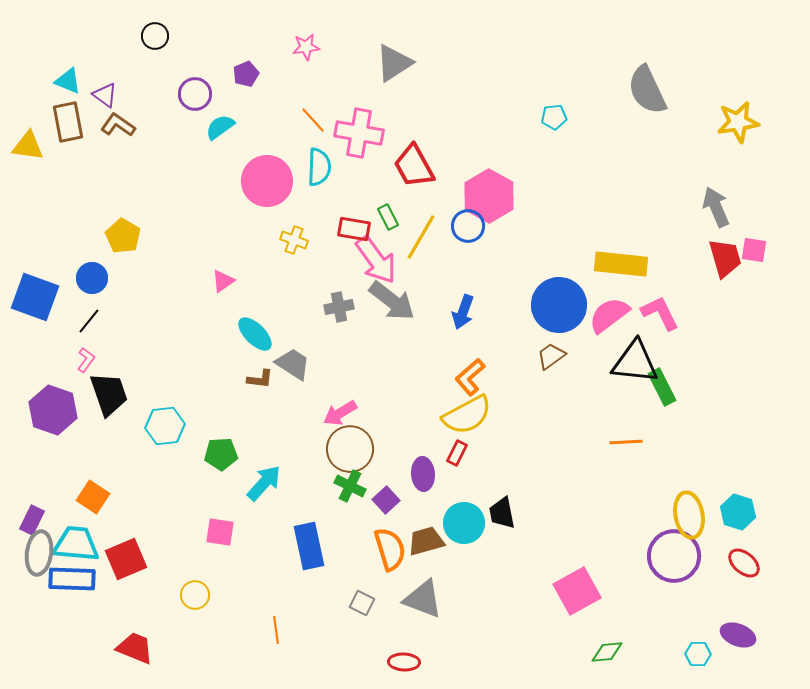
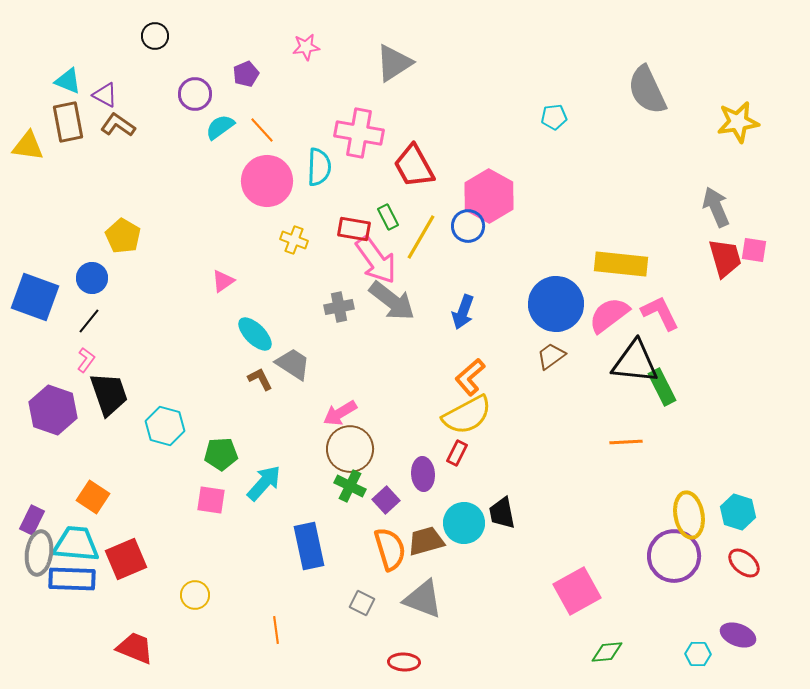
purple triangle at (105, 95): rotated 8 degrees counterclockwise
orange line at (313, 120): moved 51 px left, 10 px down
blue circle at (559, 305): moved 3 px left, 1 px up
brown L-shape at (260, 379): rotated 124 degrees counterclockwise
cyan hexagon at (165, 426): rotated 21 degrees clockwise
pink square at (220, 532): moved 9 px left, 32 px up
